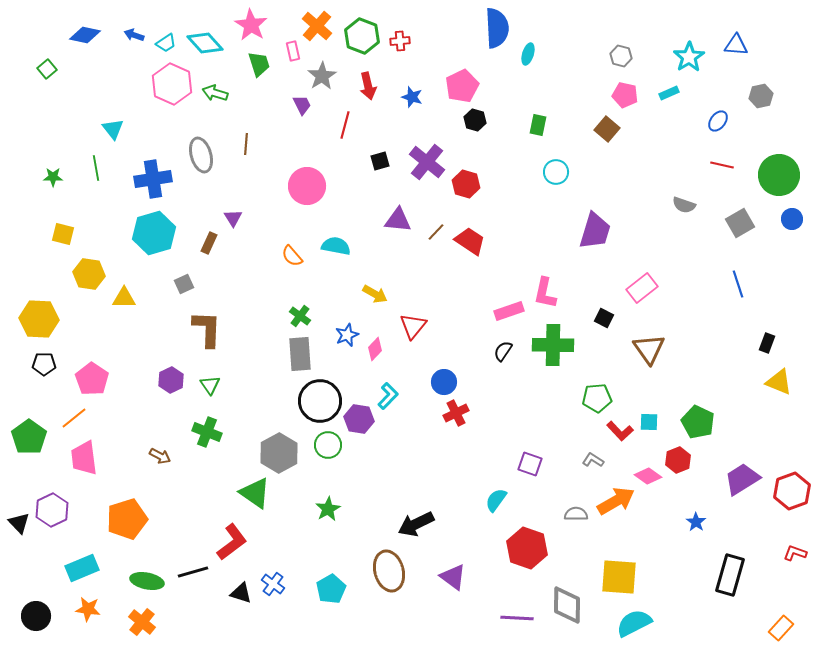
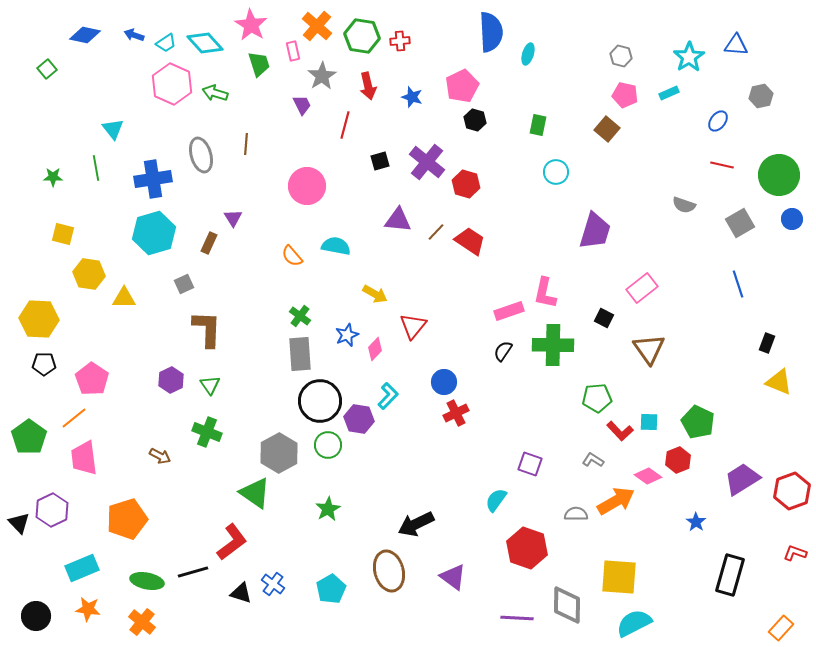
blue semicircle at (497, 28): moved 6 px left, 4 px down
green hexagon at (362, 36): rotated 12 degrees counterclockwise
